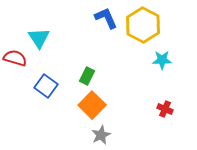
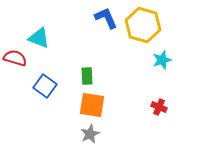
yellow hexagon: rotated 12 degrees counterclockwise
cyan triangle: rotated 35 degrees counterclockwise
cyan star: rotated 18 degrees counterclockwise
green rectangle: rotated 30 degrees counterclockwise
blue square: moved 1 px left
orange square: rotated 36 degrees counterclockwise
red cross: moved 6 px left, 2 px up
gray star: moved 11 px left, 1 px up
